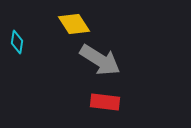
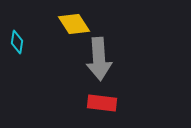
gray arrow: moved 1 px left, 1 px up; rotated 54 degrees clockwise
red rectangle: moved 3 px left, 1 px down
